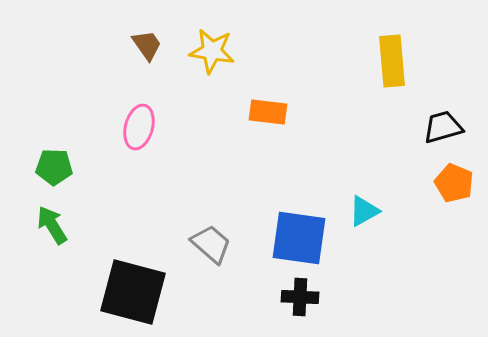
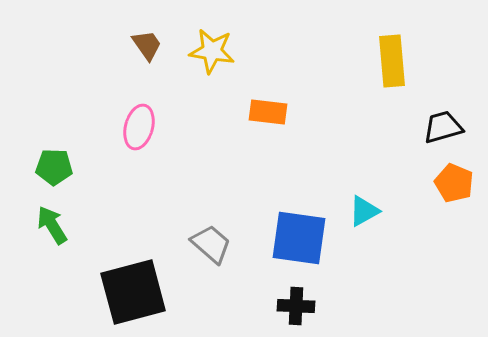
black square: rotated 30 degrees counterclockwise
black cross: moved 4 px left, 9 px down
